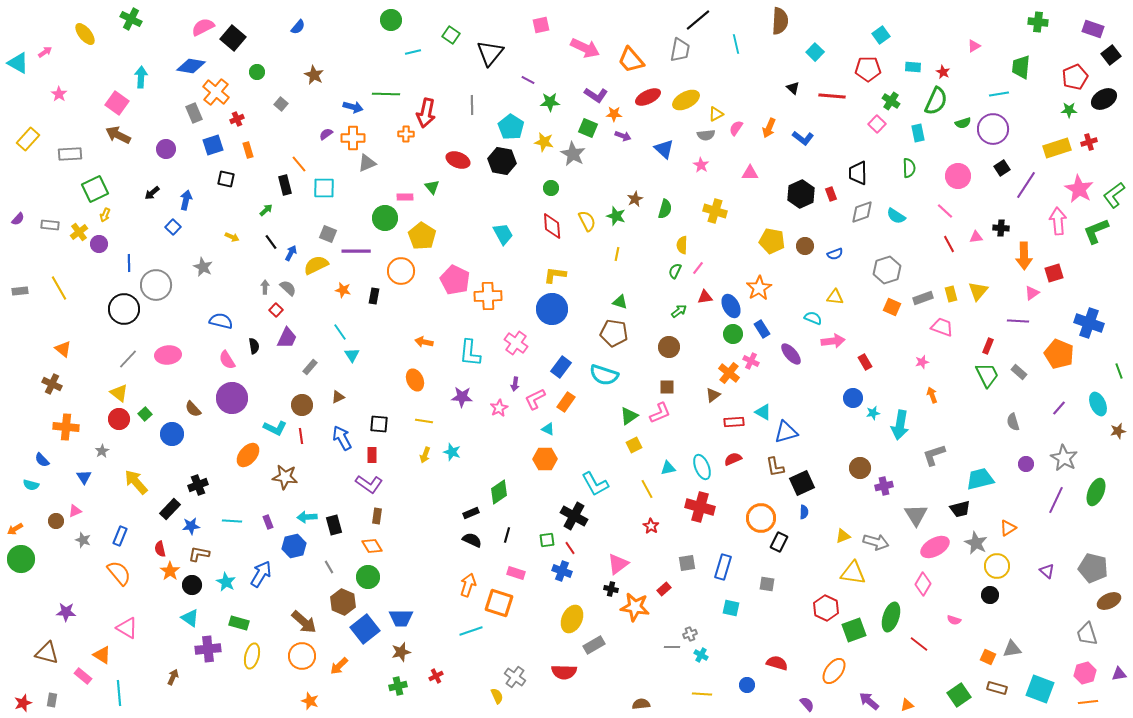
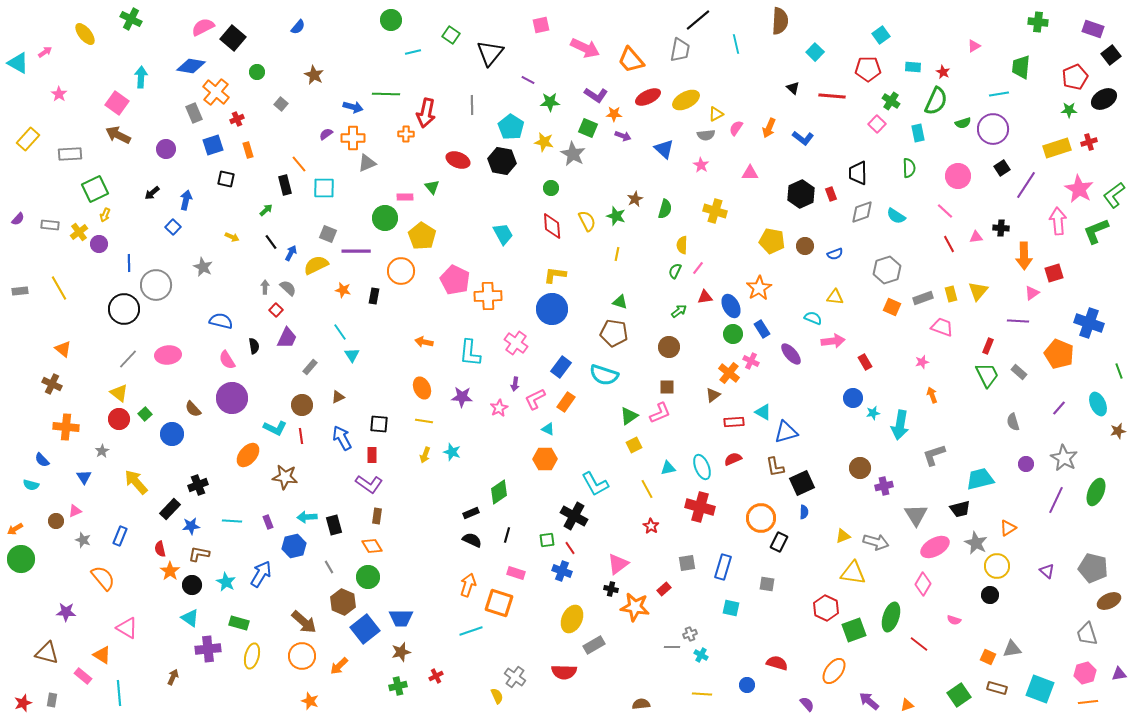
orange ellipse at (415, 380): moved 7 px right, 8 px down
orange semicircle at (119, 573): moved 16 px left, 5 px down
